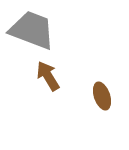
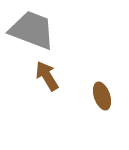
brown arrow: moved 1 px left
